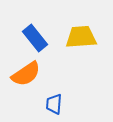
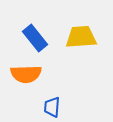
orange semicircle: rotated 32 degrees clockwise
blue trapezoid: moved 2 px left, 3 px down
